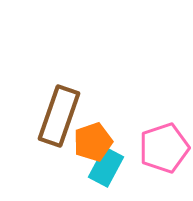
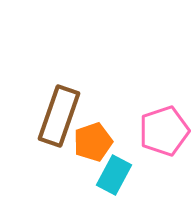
pink pentagon: moved 17 px up
cyan rectangle: moved 8 px right, 8 px down
